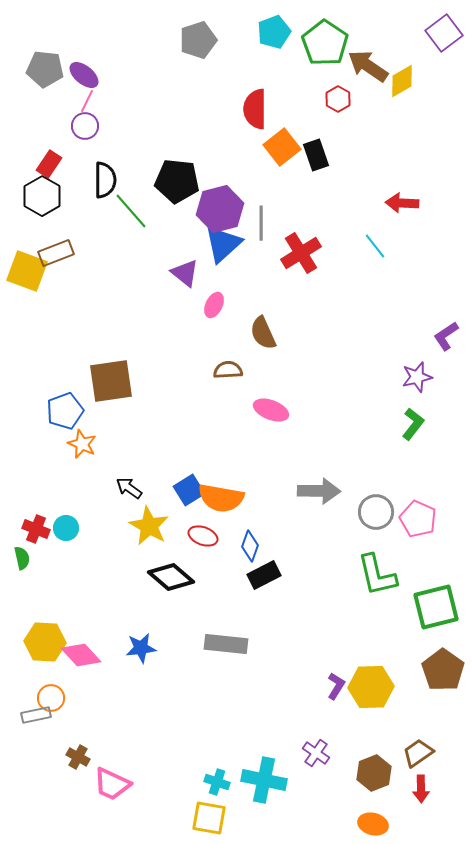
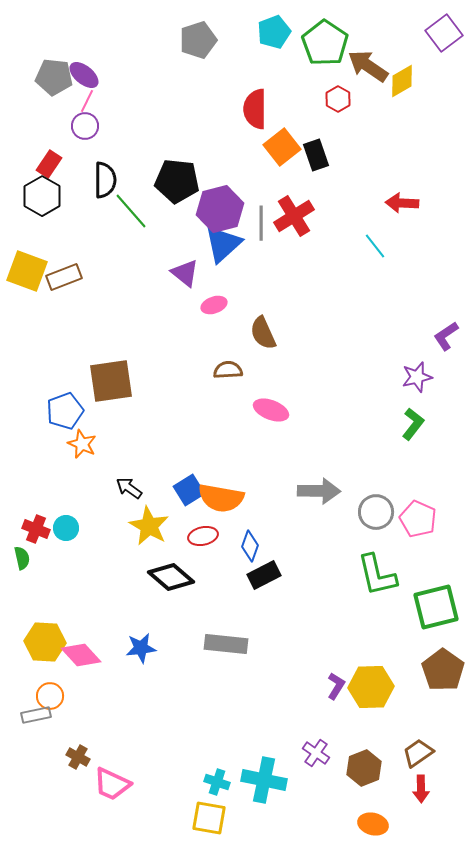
gray pentagon at (45, 69): moved 9 px right, 8 px down
brown rectangle at (56, 253): moved 8 px right, 24 px down
red cross at (301, 253): moved 7 px left, 37 px up
pink ellipse at (214, 305): rotated 45 degrees clockwise
red ellipse at (203, 536): rotated 32 degrees counterclockwise
orange circle at (51, 698): moved 1 px left, 2 px up
brown hexagon at (374, 773): moved 10 px left, 5 px up
